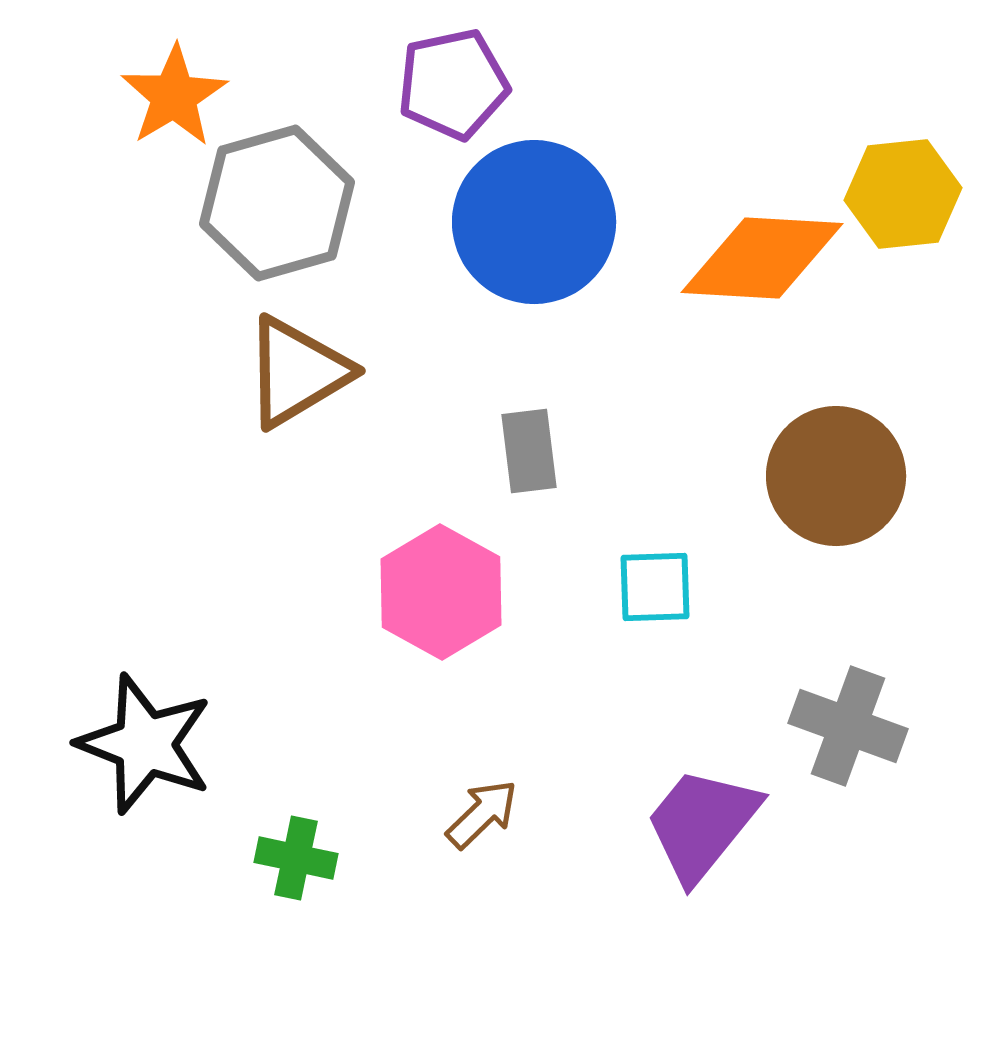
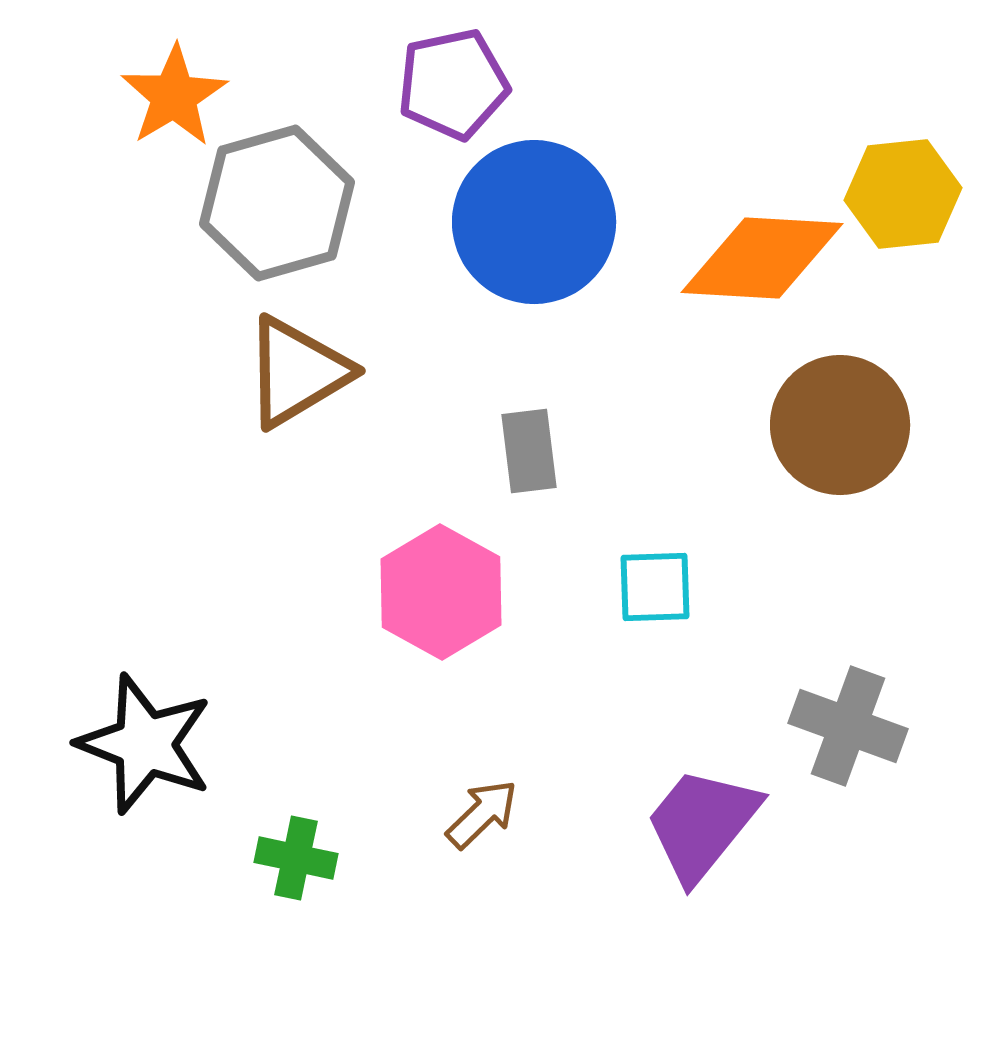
brown circle: moved 4 px right, 51 px up
